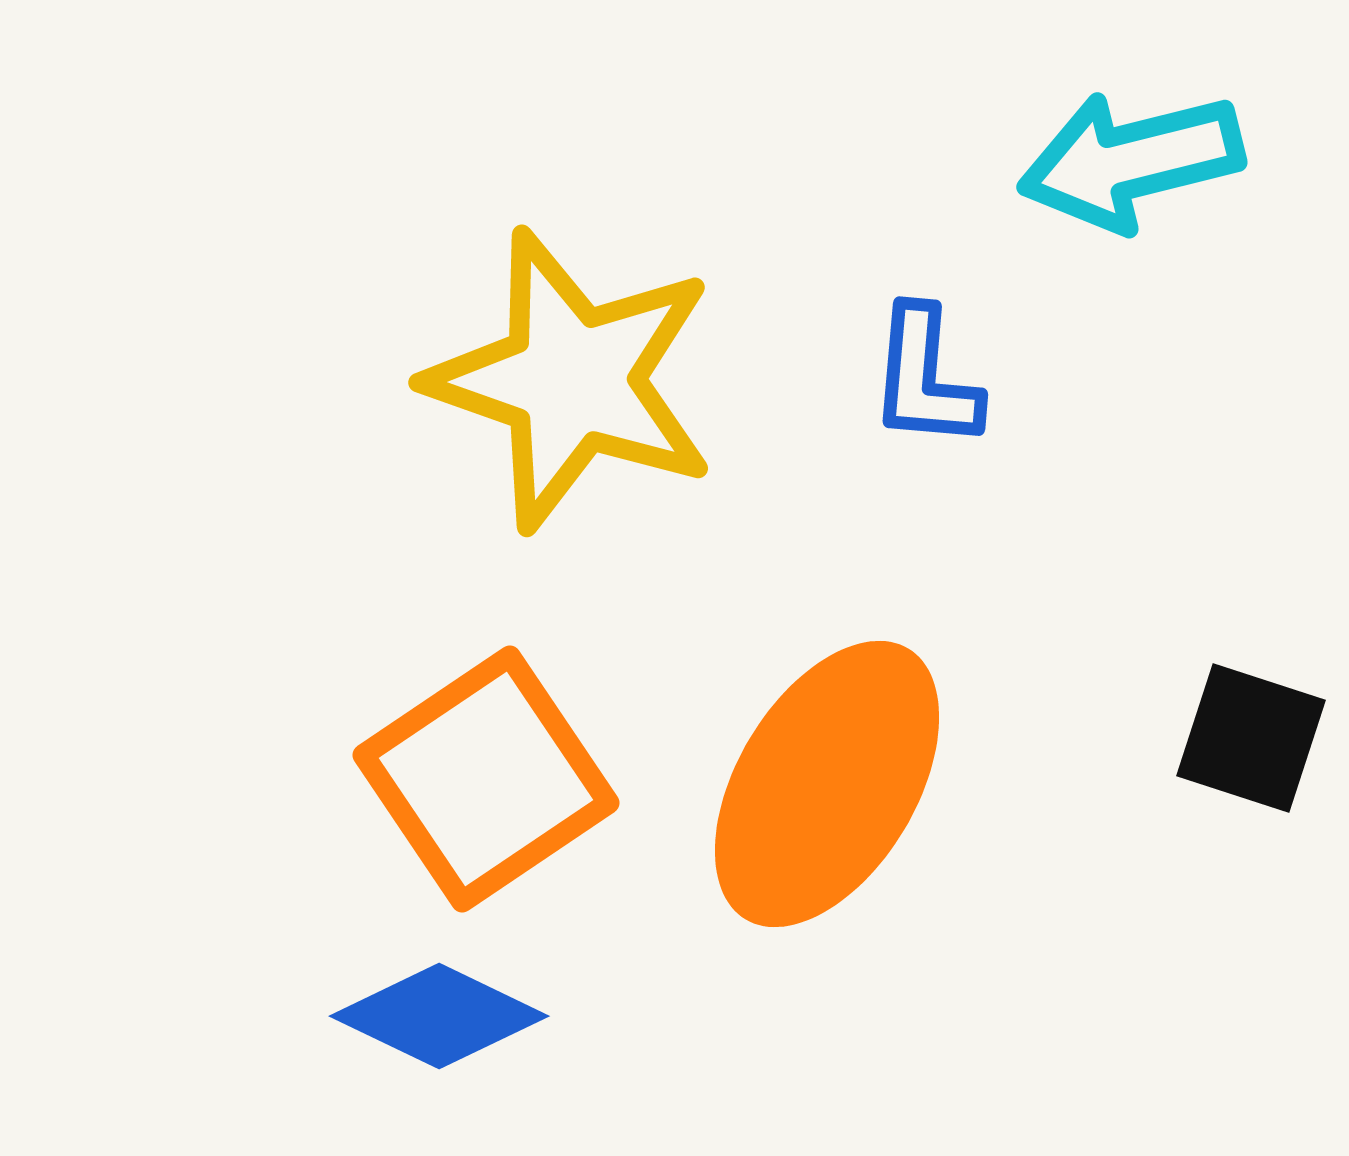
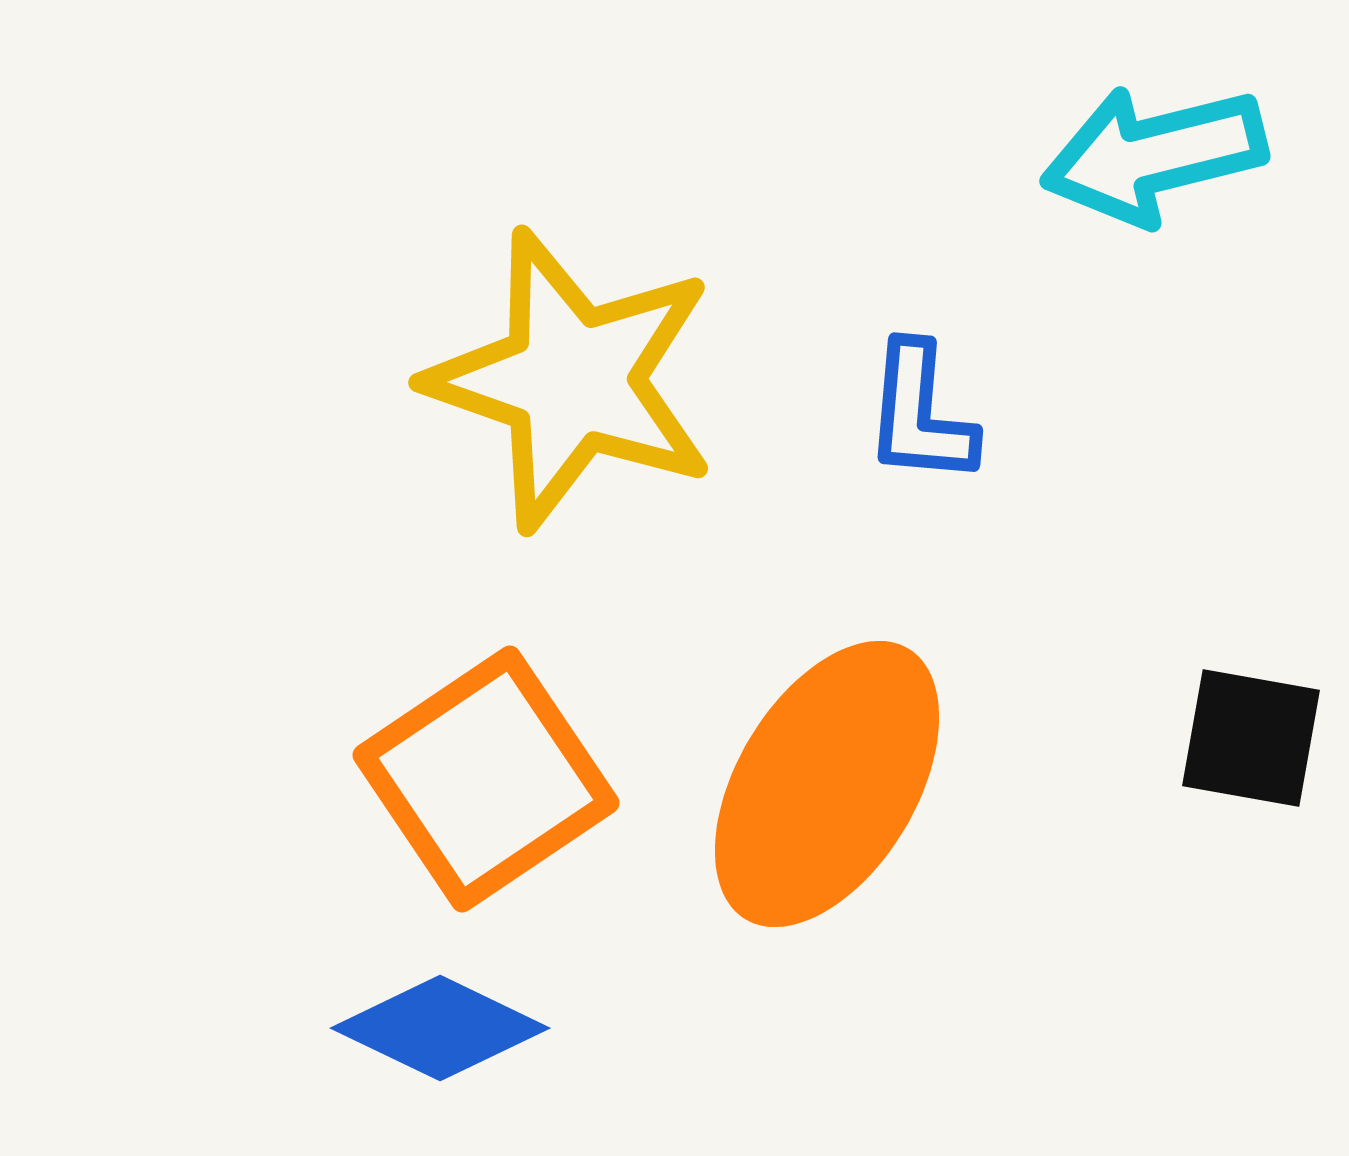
cyan arrow: moved 23 px right, 6 px up
blue L-shape: moved 5 px left, 36 px down
black square: rotated 8 degrees counterclockwise
blue diamond: moved 1 px right, 12 px down
